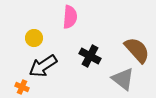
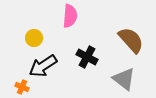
pink semicircle: moved 1 px up
brown semicircle: moved 6 px left, 10 px up
black cross: moved 3 px left, 1 px down
gray triangle: moved 1 px right
